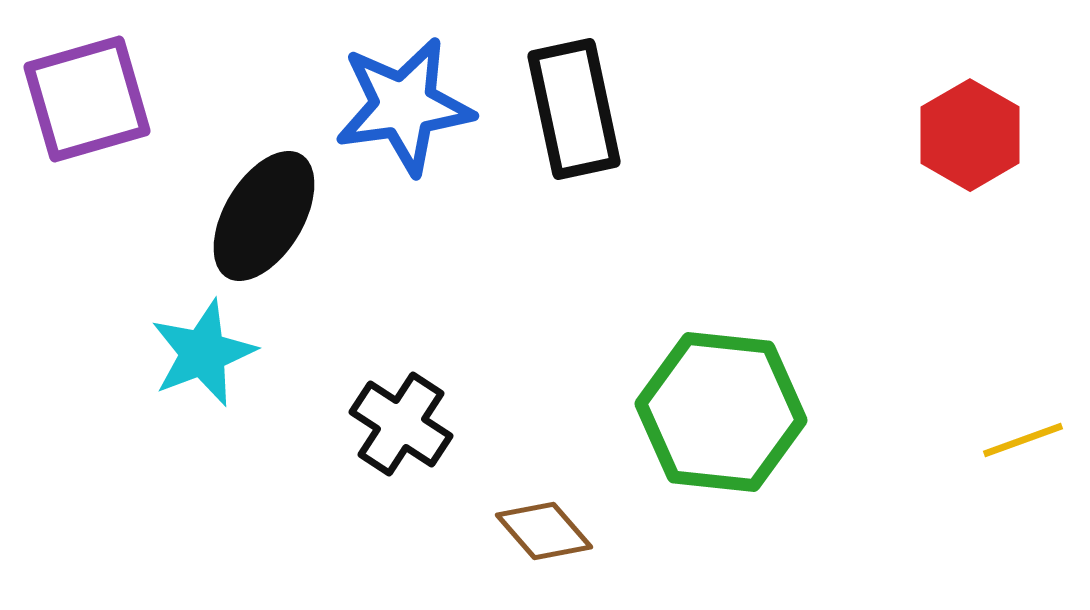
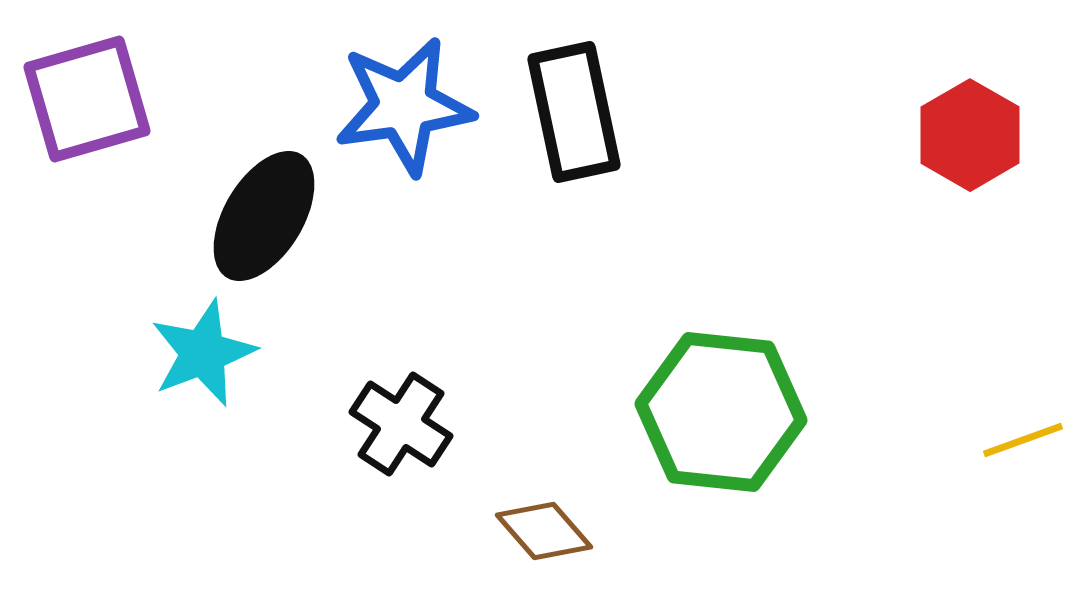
black rectangle: moved 3 px down
